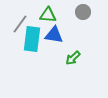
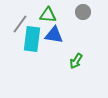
green arrow: moved 3 px right, 3 px down; rotated 14 degrees counterclockwise
